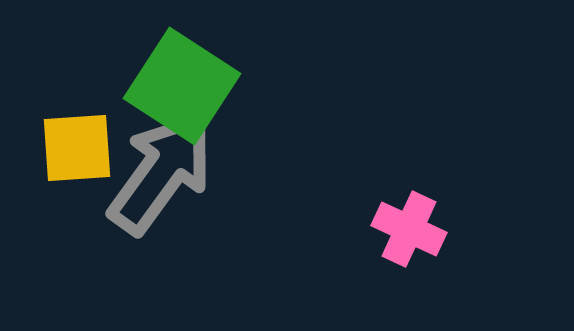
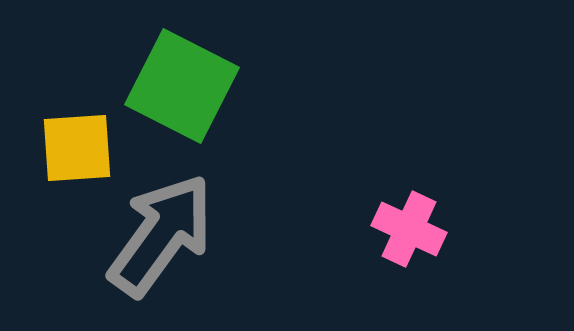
green square: rotated 6 degrees counterclockwise
gray arrow: moved 62 px down
